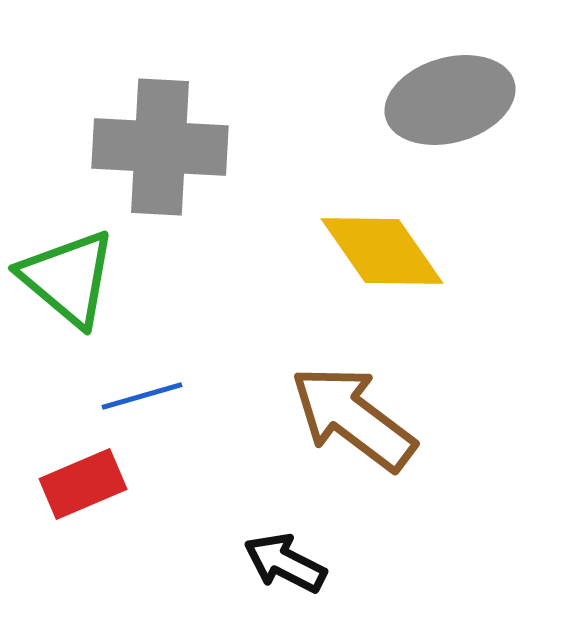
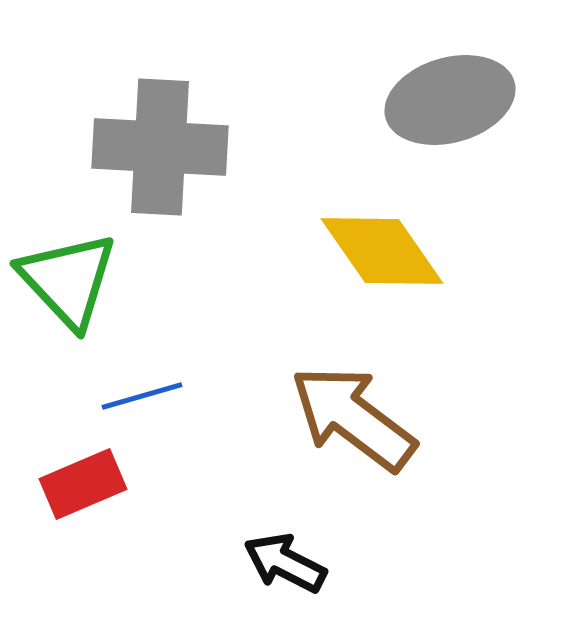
green triangle: moved 2 px down; rotated 7 degrees clockwise
